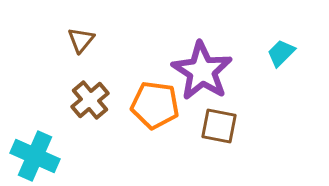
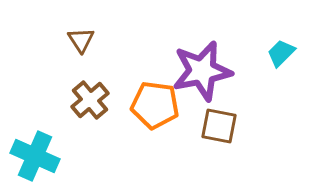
brown triangle: rotated 12 degrees counterclockwise
purple star: rotated 28 degrees clockwise
